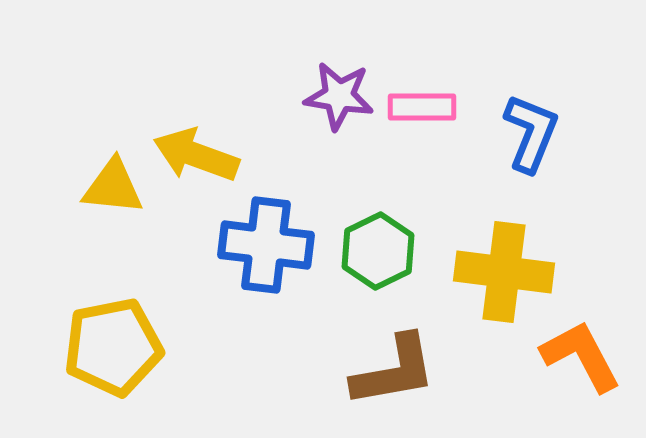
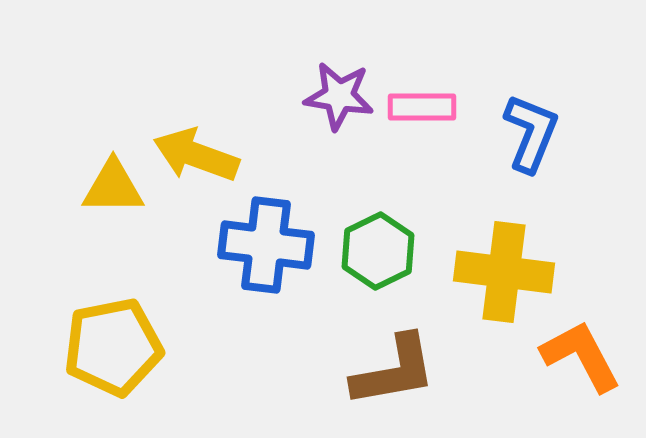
yellow triangle: rotated 6 degrees counterclockwise
